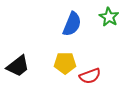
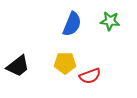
green star: moved 1 px right, 4 px down; rotated 24 degrees counterclockwise
